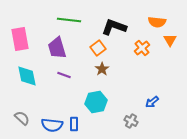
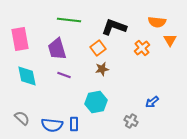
purple trapezoid: moved 1 px down
brown star: rotated 24 degrees clockwise
